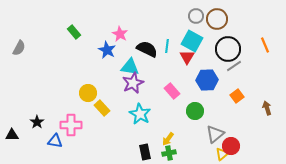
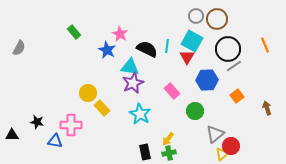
black star: rotated 24 degrees counterclockwise
